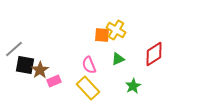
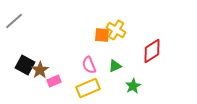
gray line: moved 28 px up
red diamond: moved 2 px left, 3 px up
green triangle: moved 3 px left, 7 px down
black square: rotated 18 degrees clockwise
yellow rectangle: rotated 70 degrees counterclockwise
